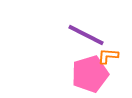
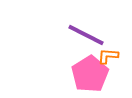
pink pentagon: rotated 15 degrees counterclockwise
